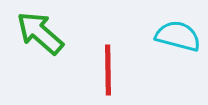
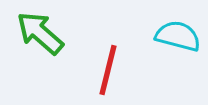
red line: rotated 15 degrees clockwise
